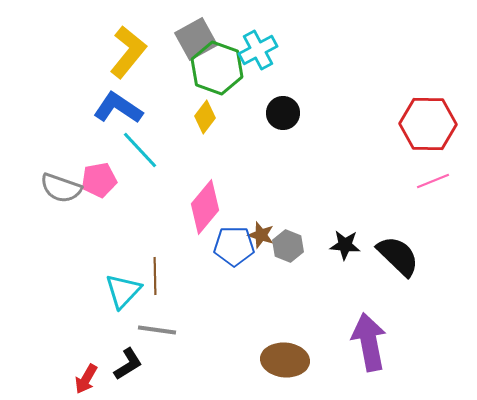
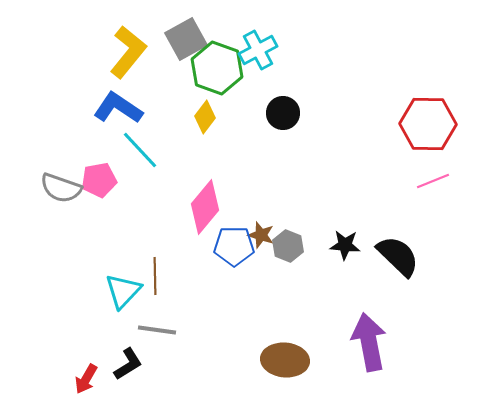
gray square: moved 10 px left
